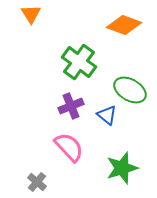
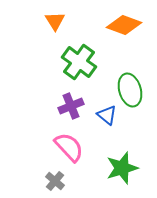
orange triangle: moved 24 px right, 7 px down
green ellipse: rotated 44 degrees clockwise
gray cross: moved 18 px right, 1 px up
